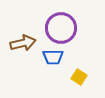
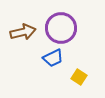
brown arrow: moved 11 px up
blue trapezoid: moved 1 px down; rotated 25 degrees counterclockwise
